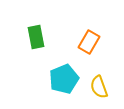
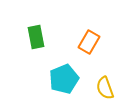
yellow semicircle: moved 6 px right, 1 px down
